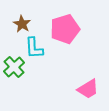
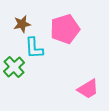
brown star: rotated 30 degrees clockwise
